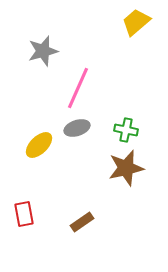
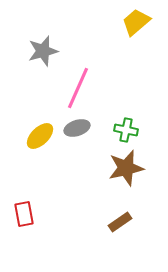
yellow ellipse: moved 1 px right, 9 px up
brown rectangle: moved 38 px right
